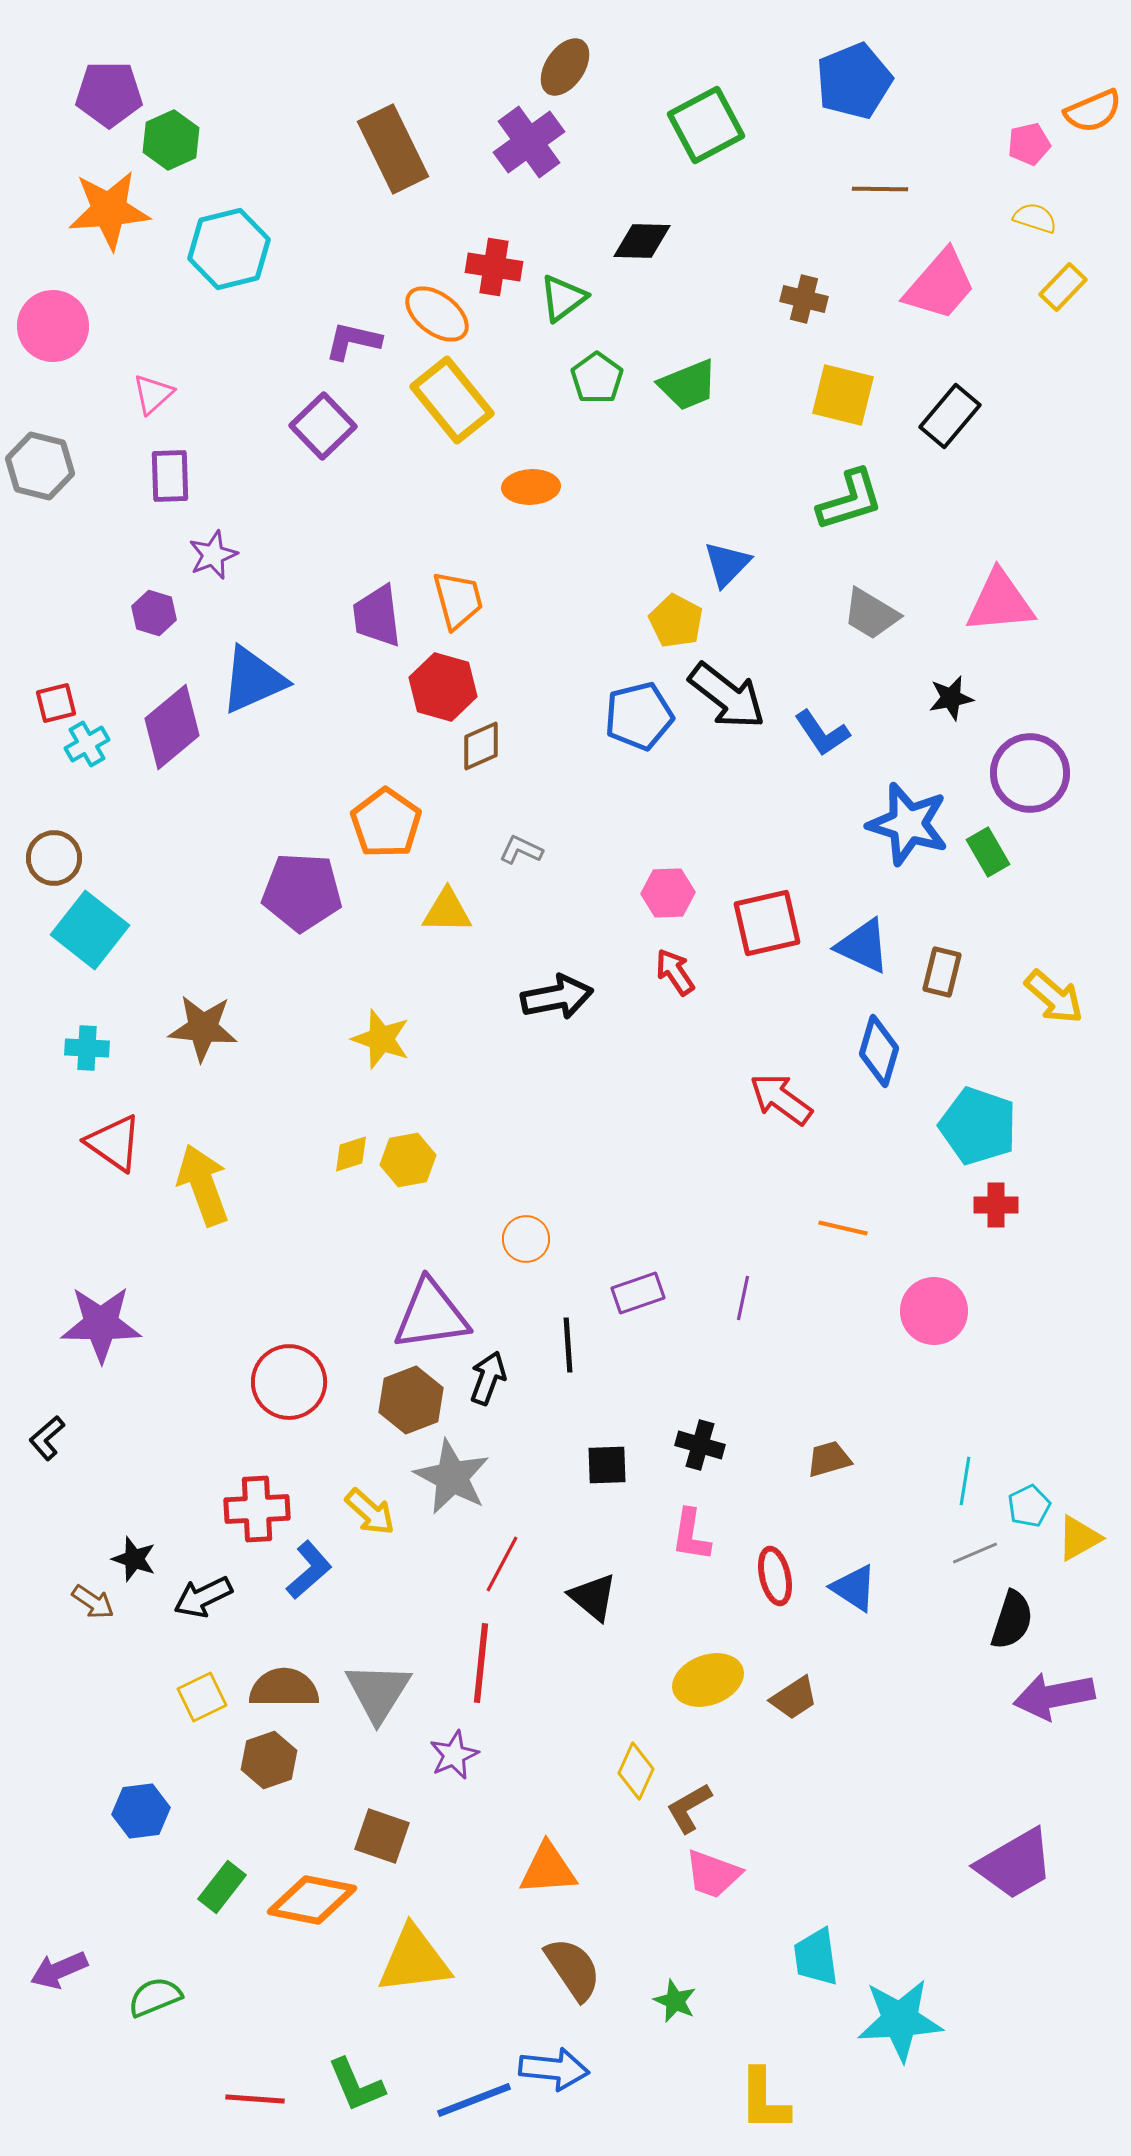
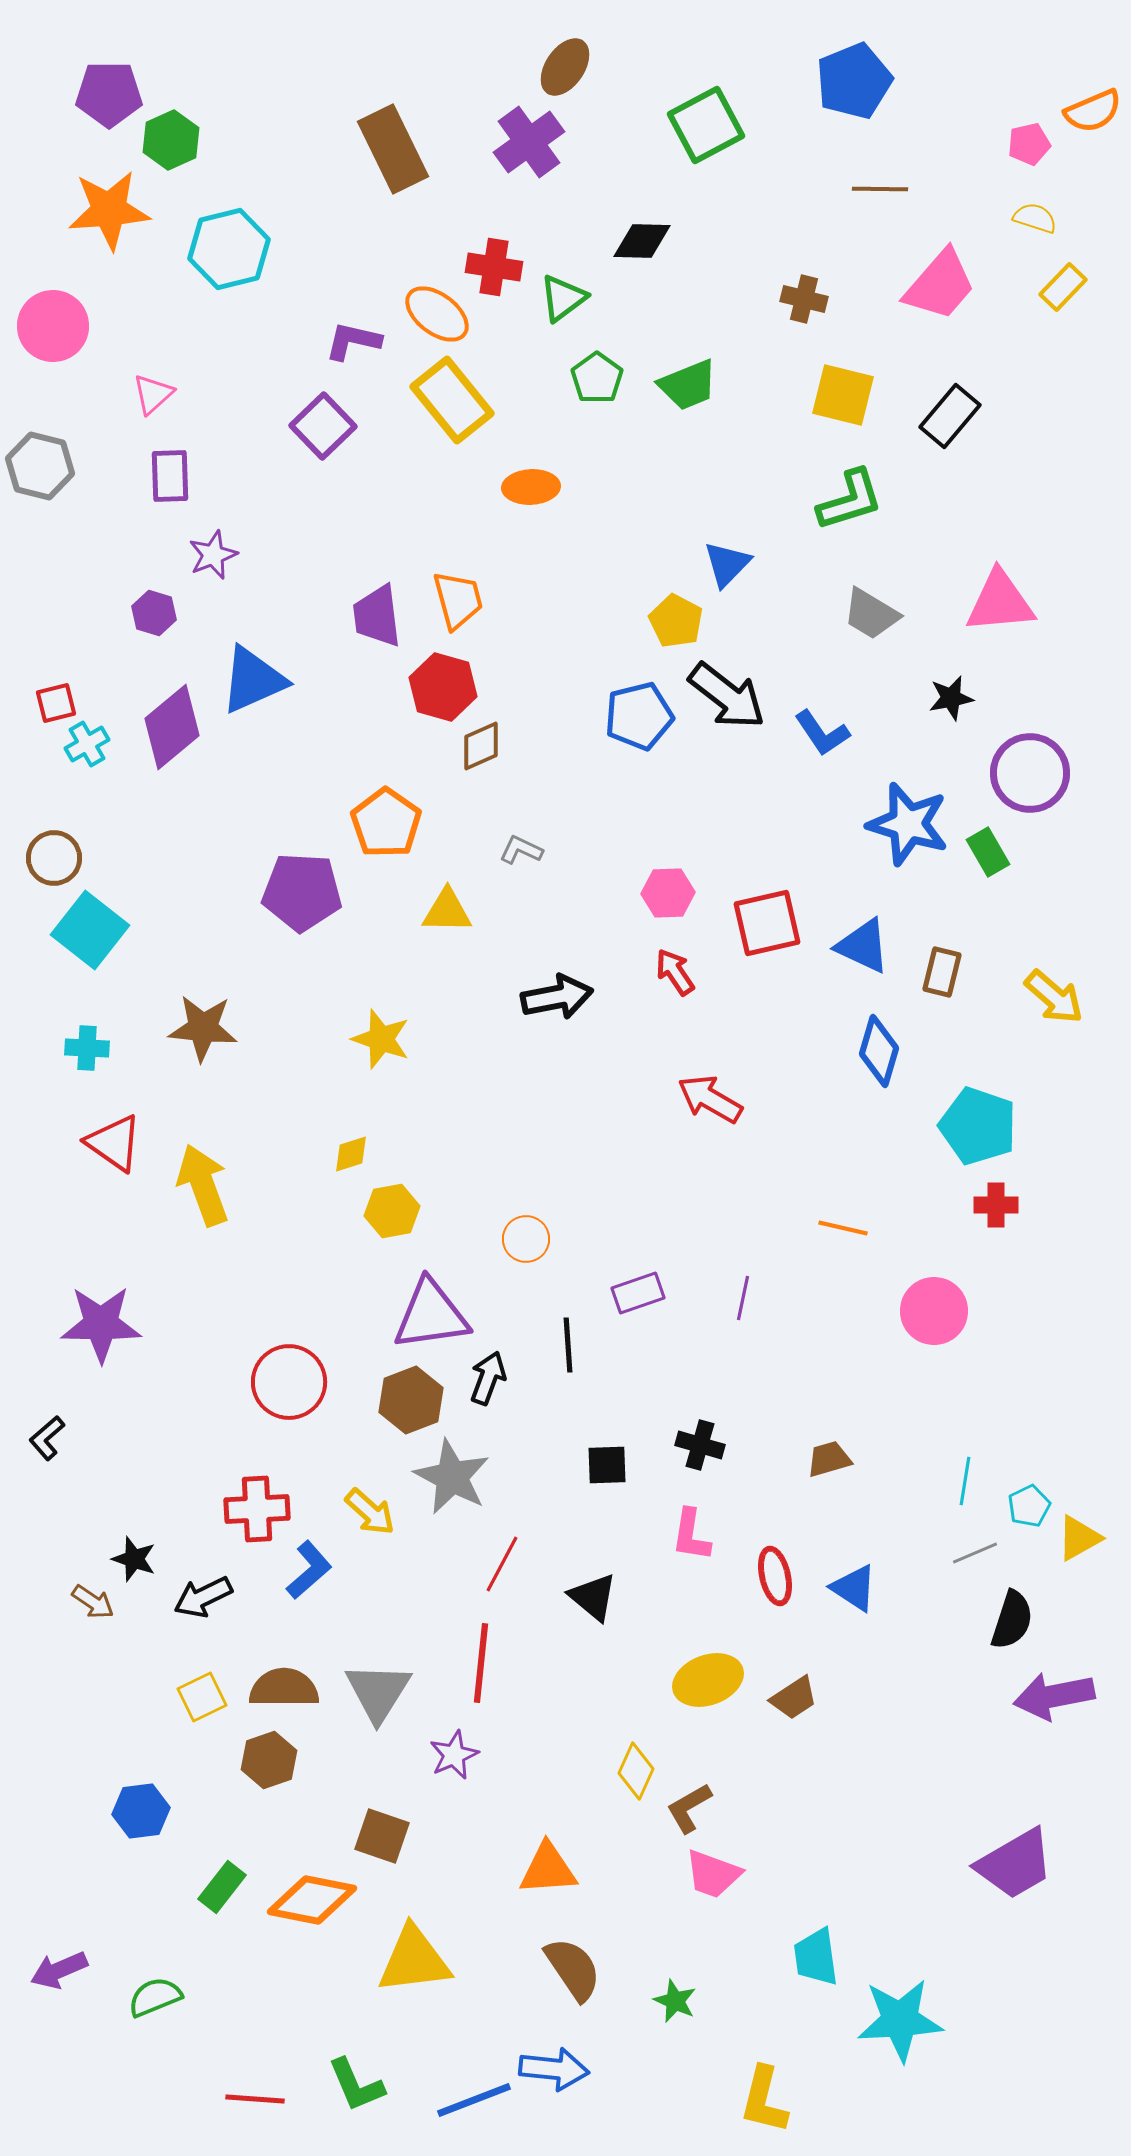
red arrow at (781, 1099): moved 71 px left; rotated 6 degrees counterclockwise
yellow hexagon at (408, 1160): moved 16 px left, 51 px down
yellow L-shape at (764, 2100): rotated 14 degrees clockwise
